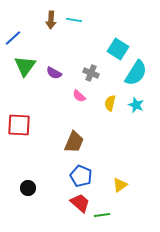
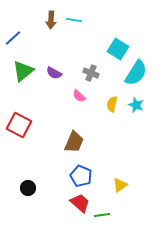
green triangle: moved 2 px left, 5 px down; rotated 15 degrees clockwise
yellow semicircle: moved 2 px right, 1 px down
red square: rotated 25 degrees clockwise
